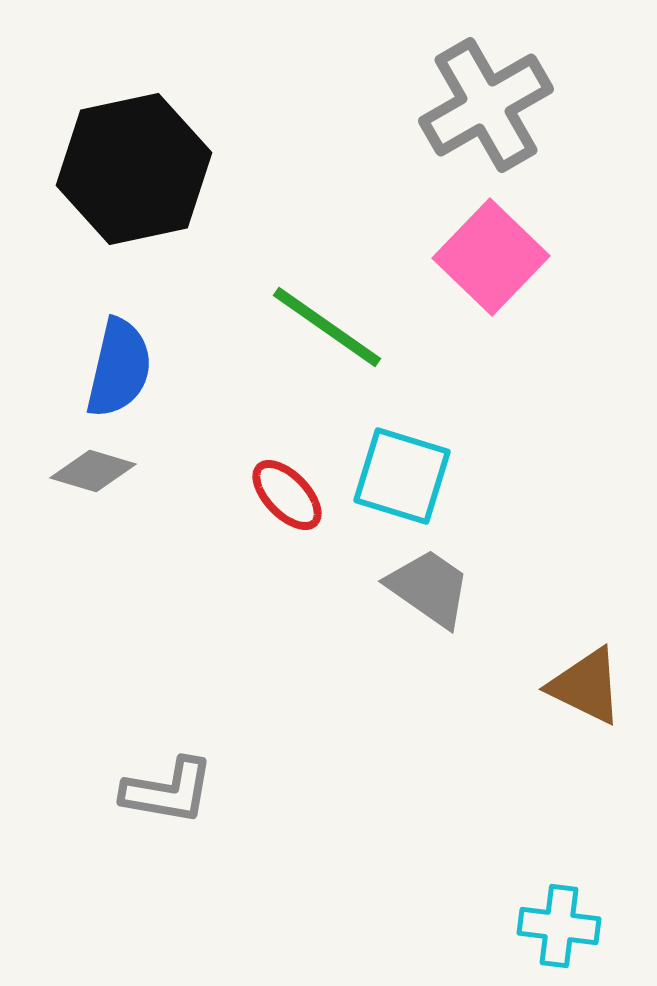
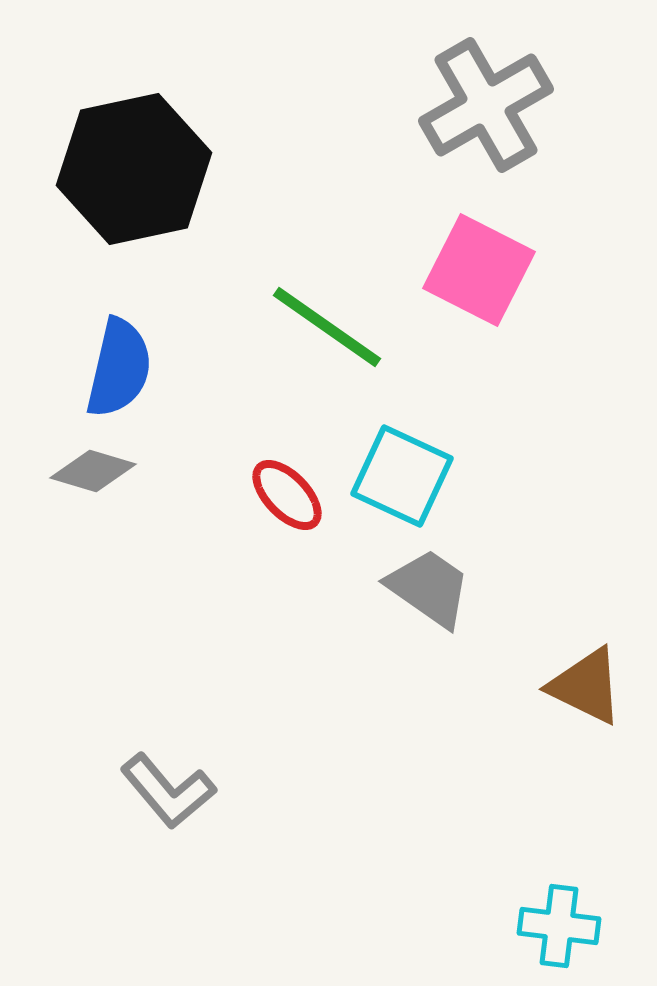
pink square: moved 12 px left, 13 px down; rotated 17 degrees counterclockwise
cyan square: rotated 8 degrees clockwise
gray L-shape: rotated 40 degrees clockwise
